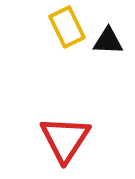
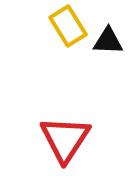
yellow rectangle: moved 1 px right, 1 px up; rotated 6 degrees counterclockwise
